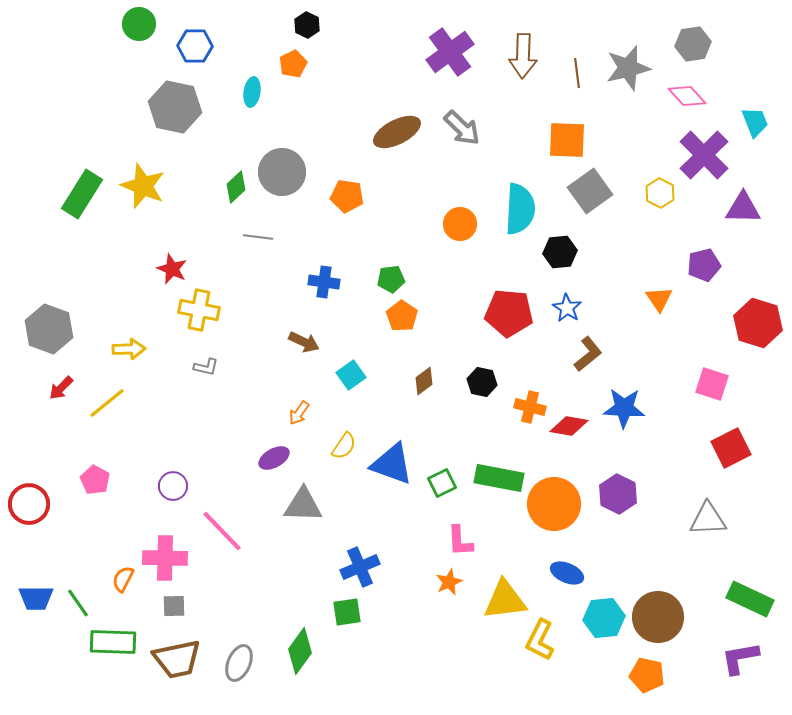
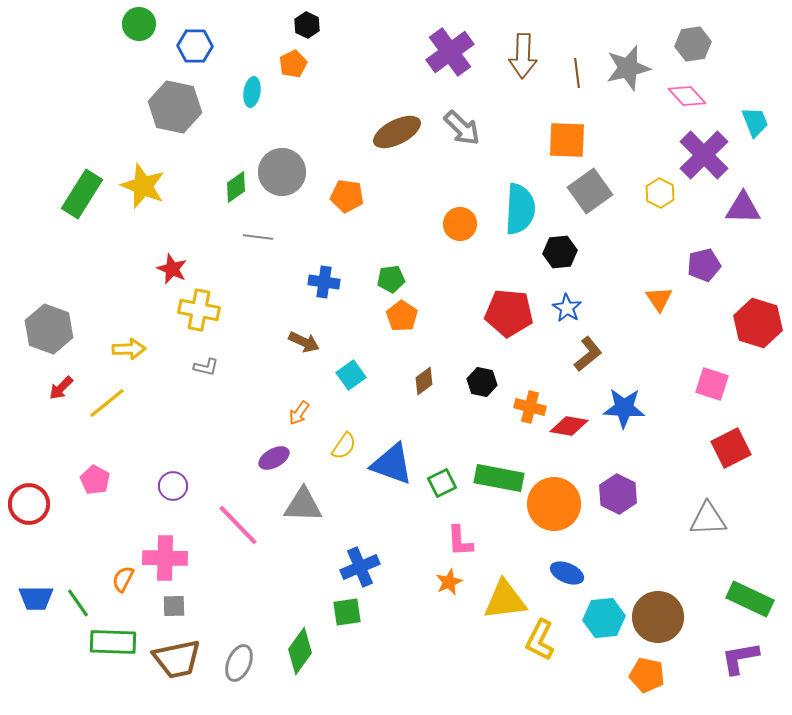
green diamond at (236, 187): rotated 8 degrees clockwise
pink line at (222, 531): moved 16 px right, 6 px up
